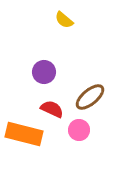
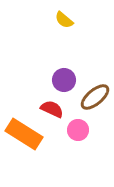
purple circle: moved 20 px right, 8 px down
brown ellipse: moved 5 px right
pink circle: moved 1 px left
orange rectangle: rotated 18 degrees clockwise
